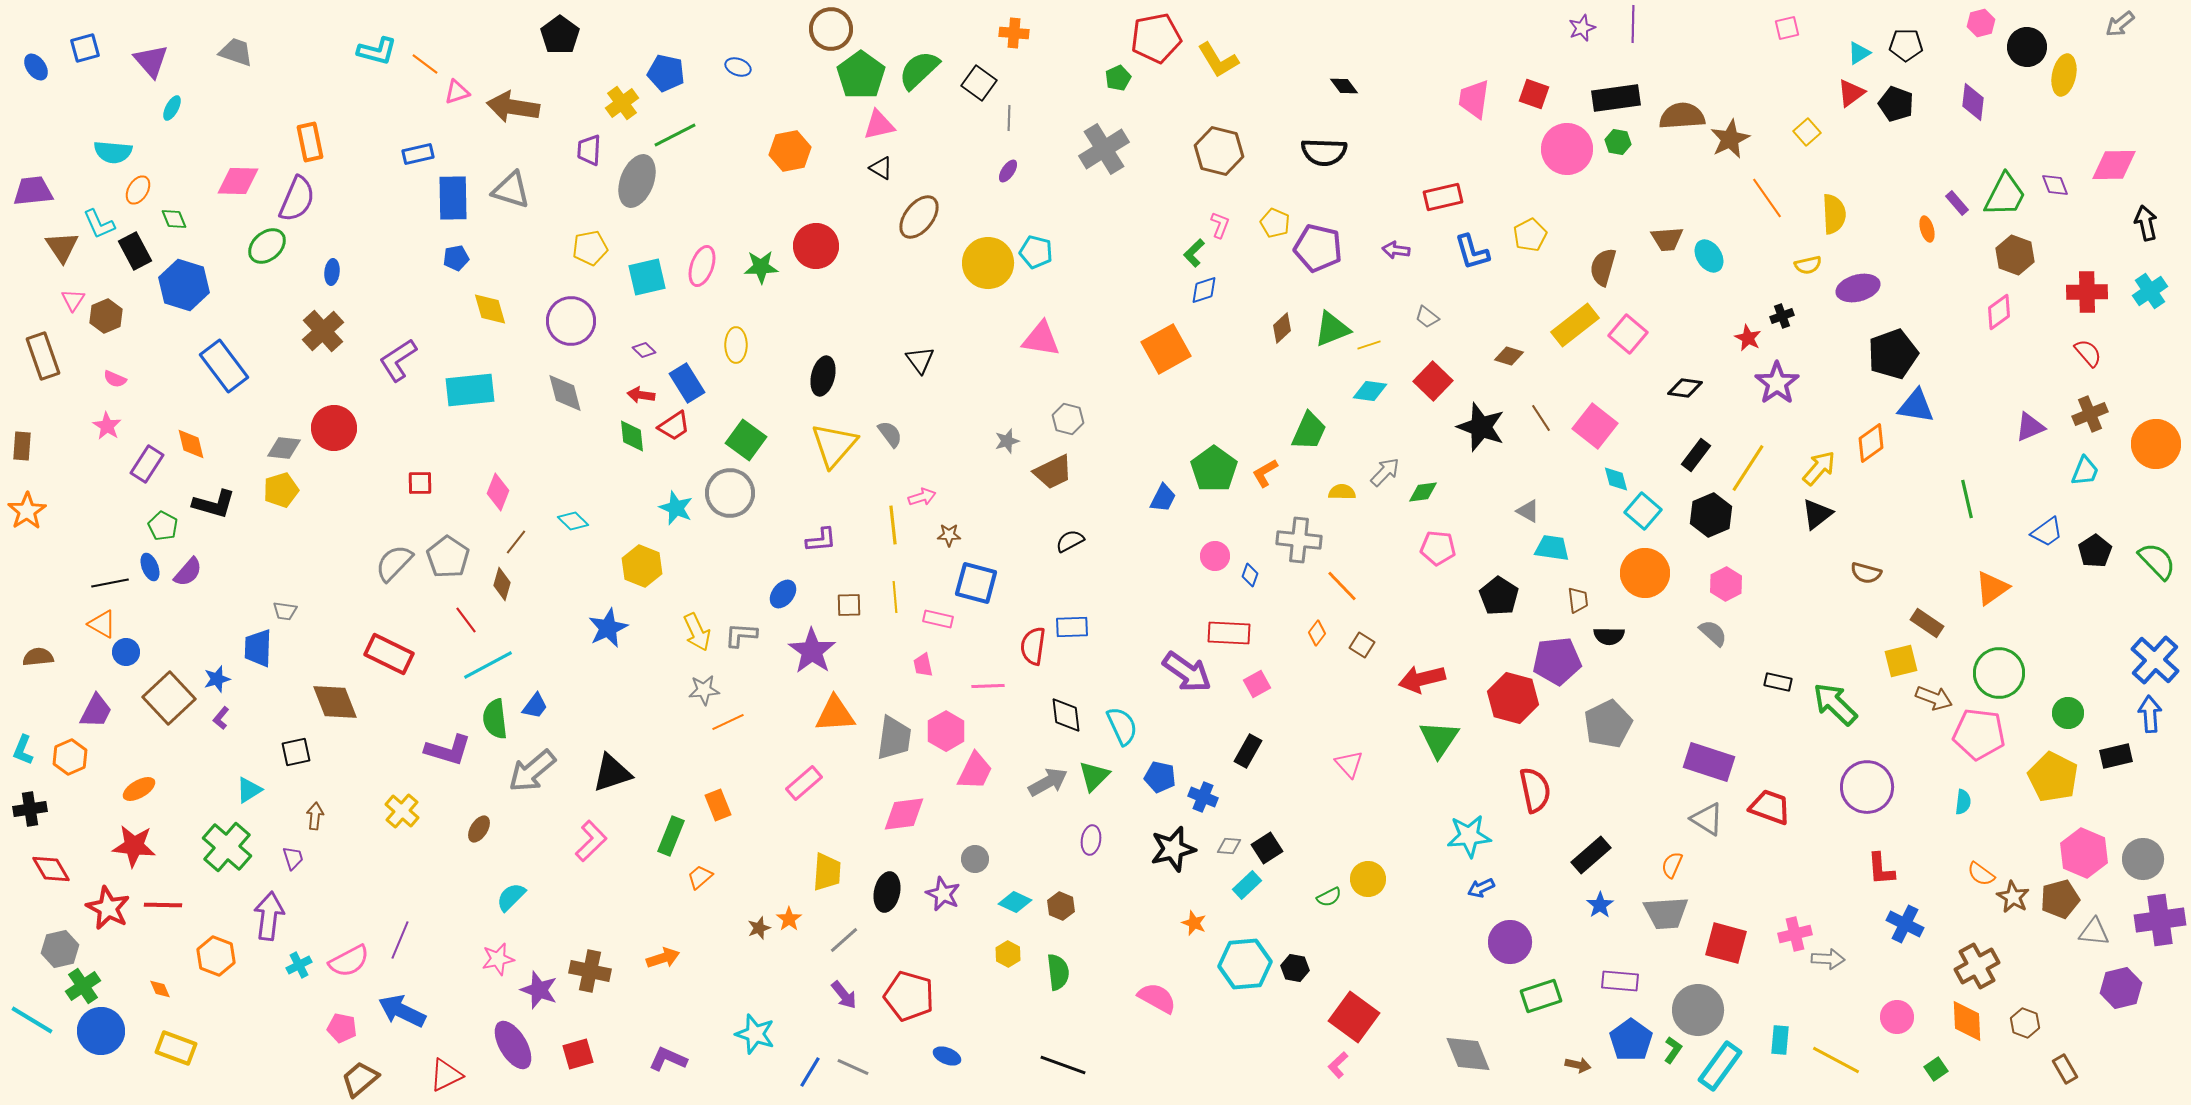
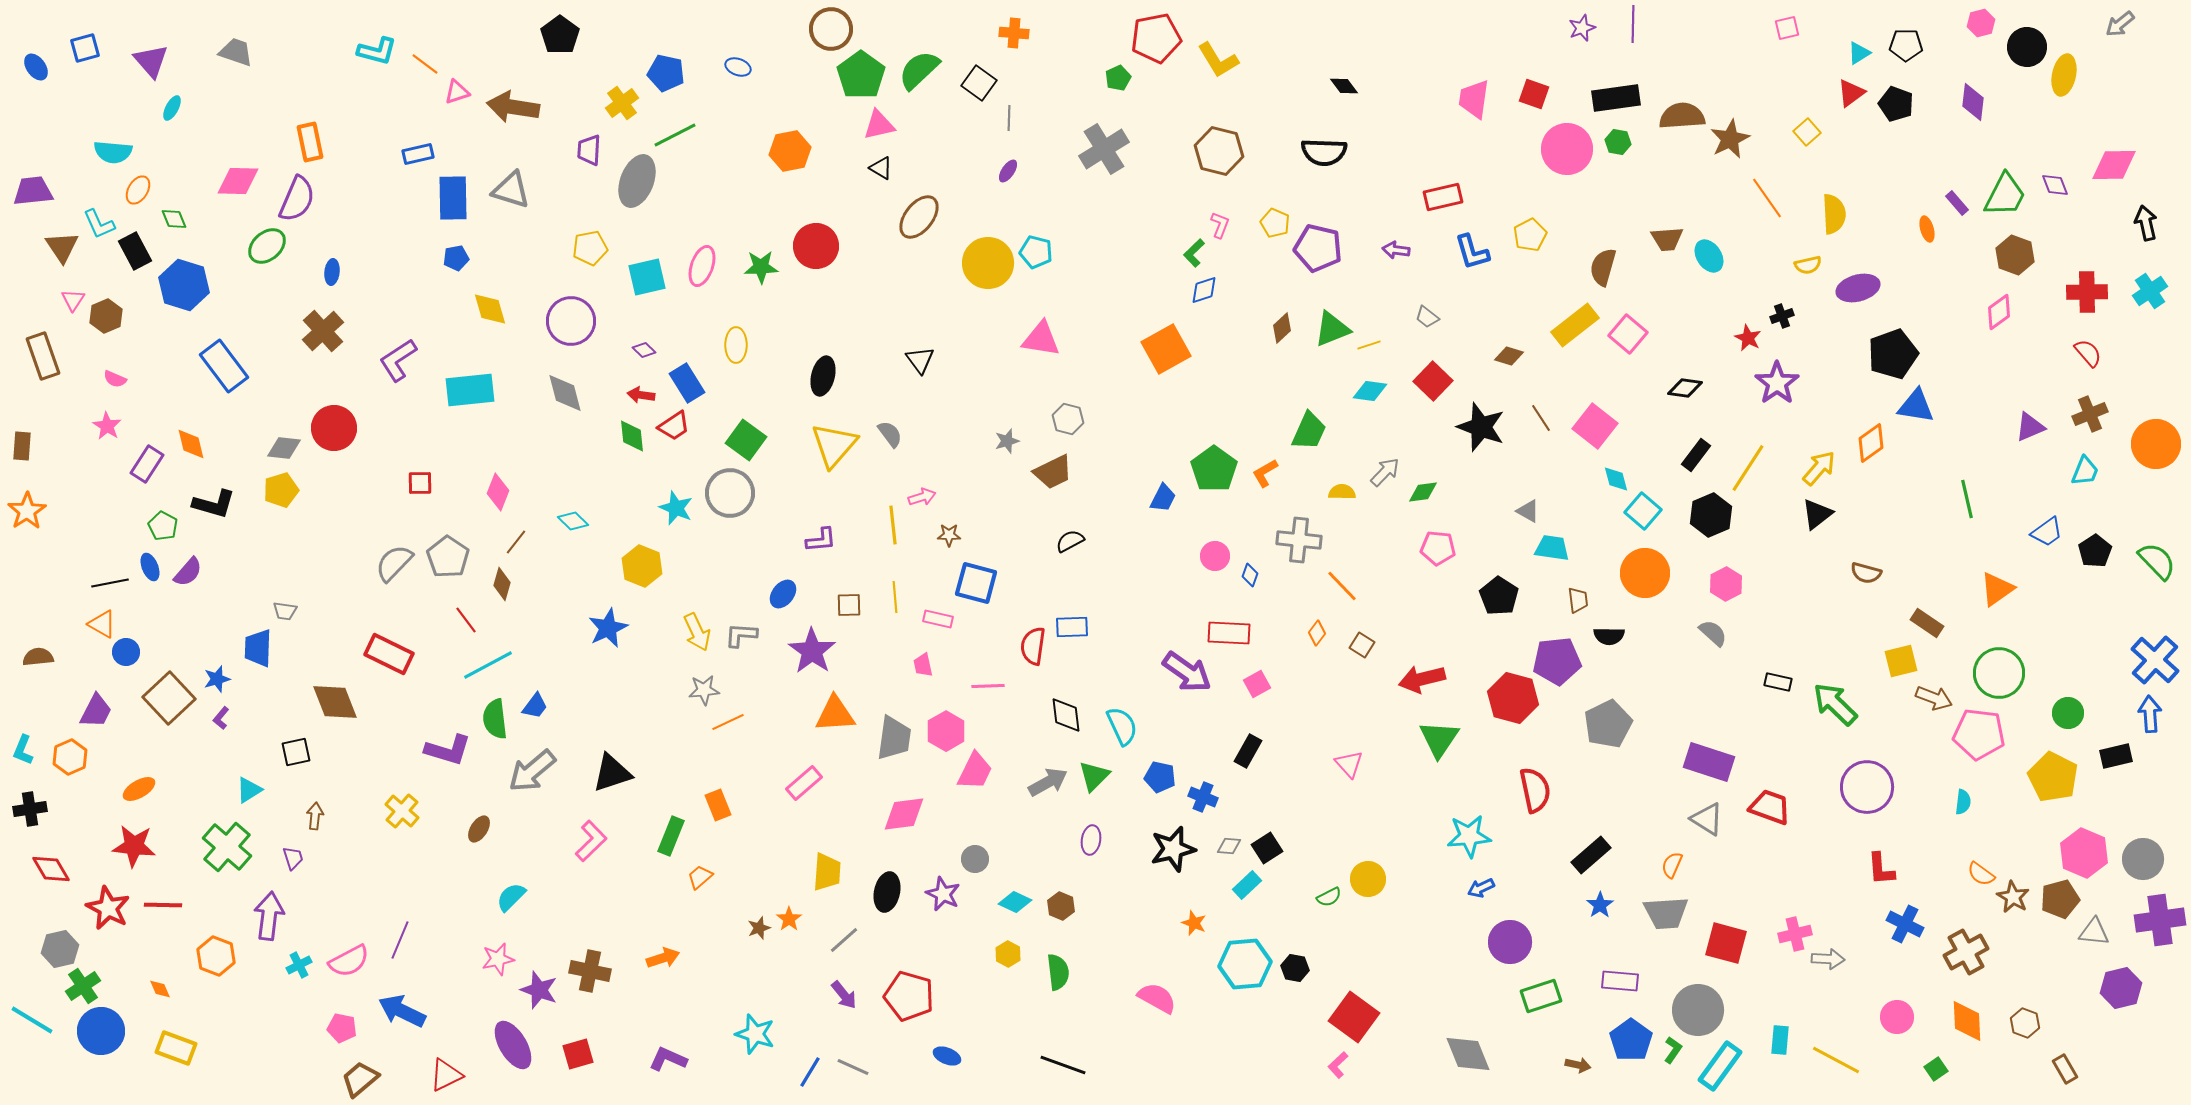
orange triangle at (1992, 588): moved 5 px right, 1 px down
brown cross at (1977, 966): moved 11 px left, 14 px up
